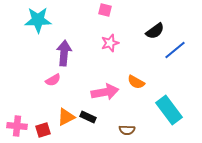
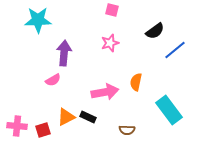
pink square: moved 7 px right
orange semicircle: rotated 72 degrees clockwise
